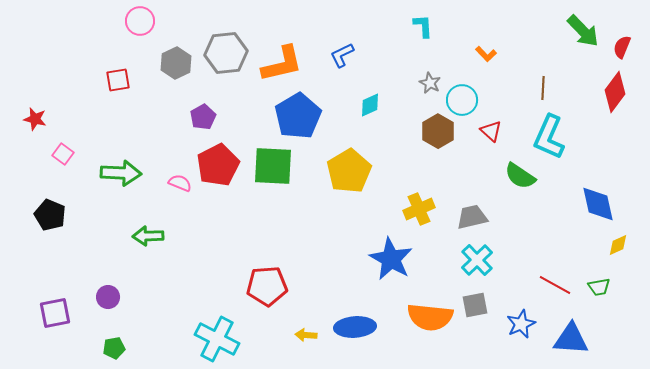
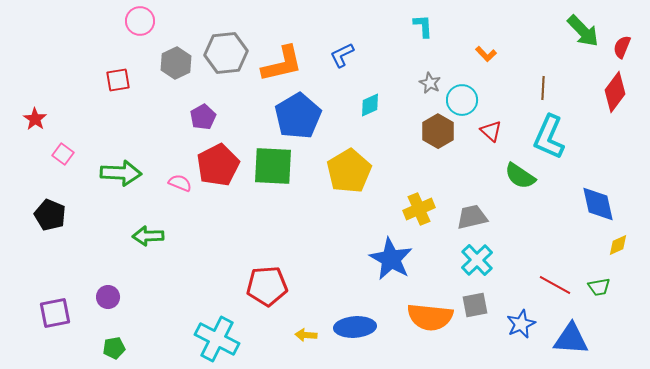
red star at (35, 119): rotated 20 degrees clockwise
